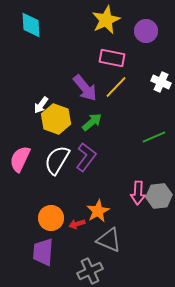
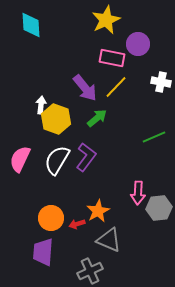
purple circle: moved 8 px left, 13 px down
white cross: rotated 12 degrees counterclockwise
white arrow: rotated 150 degrees clockwise
green arrow: moved 5 px right, 4 px up
gray hexagon: moved 12 px down
